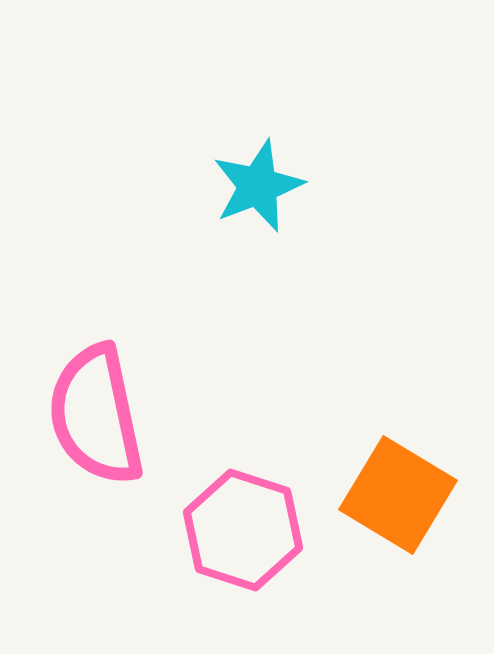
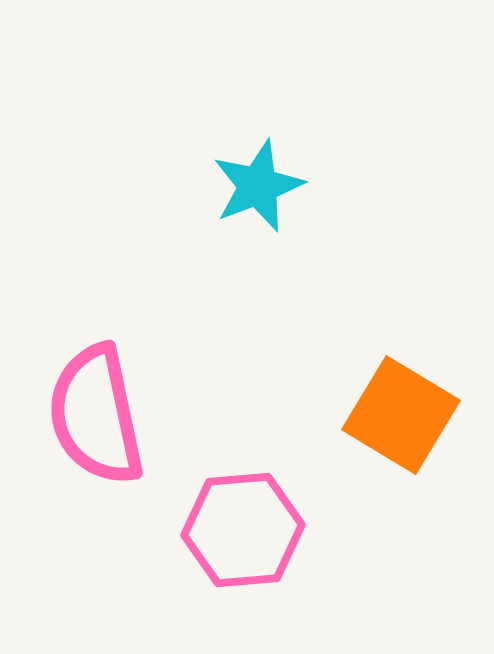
orange square: moved 3 px right, 80 px up
pink hexagon: rotated 23 degrees counterclockwise
